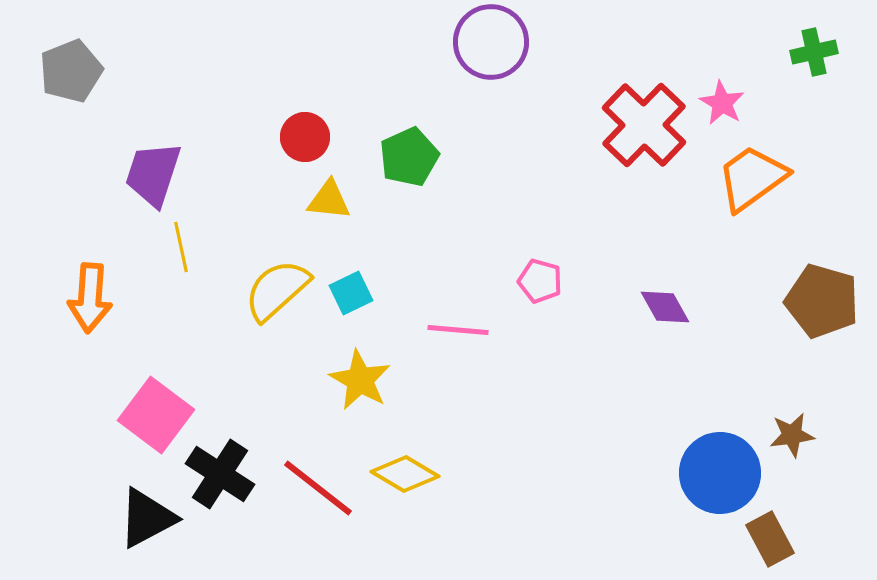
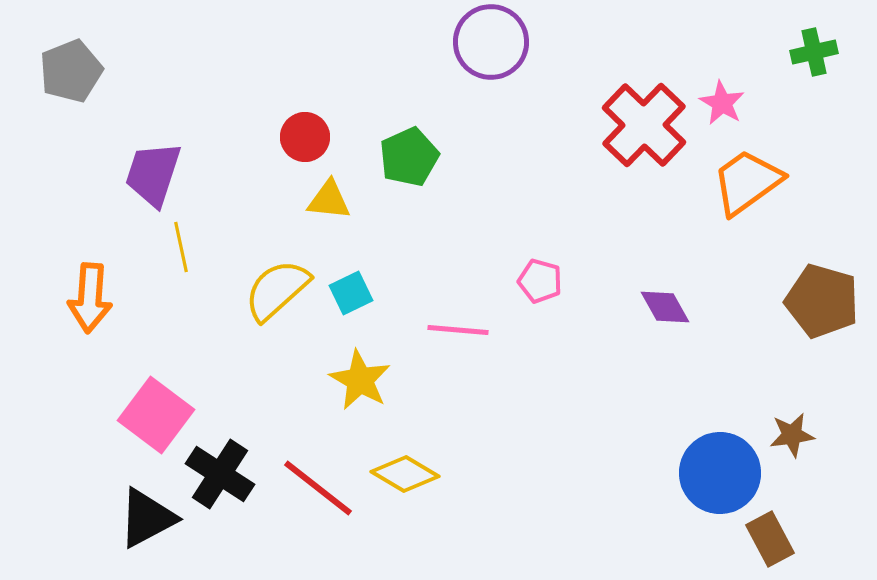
orange trapezoid: moved 5 px left, 4 px down
